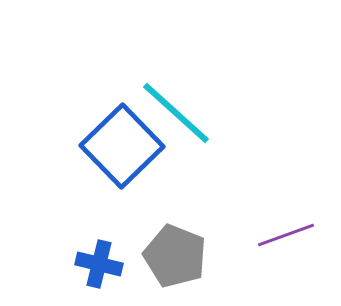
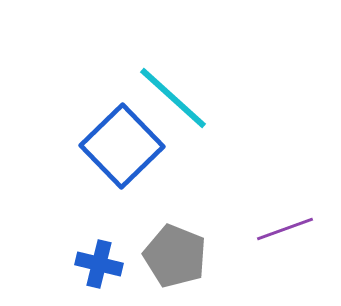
cyan line: moved 3 px left, 15 px up
purple line: moved 1 px left, 6 px up
